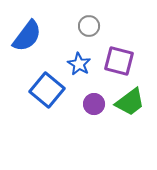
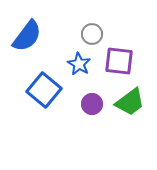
gray circle: moved 3 px right, 8 px down
purple square: rotated 8 degrees counterclockwise
blue square: moved 3 px left
purple circle: moved 2 px left
